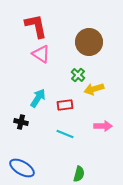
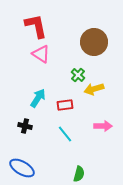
brown circle: moved 5 px right
black cross: moved 4 px right, 4 px down
cyan line: rotated 30 degrees clockwise
